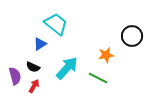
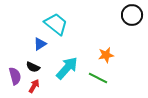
black circle: moved 21 px up
